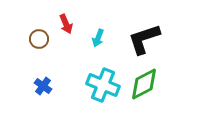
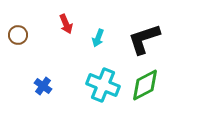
brown circle: moved 21 px left, 4 px up
green diamond: moved 1 px right, 1 px down
